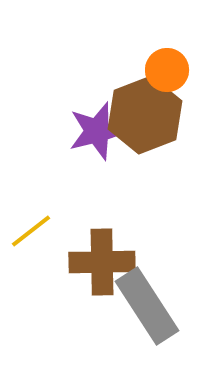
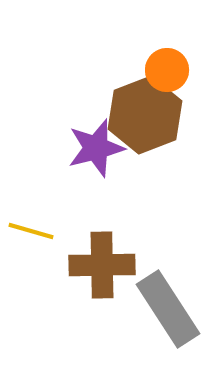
purple star: moved 1 px left, 17 px down
yellow line: rotated 54 degrees clockwise
brown cross: moved 3 px down
gray rectangle: moved 21 px right, 3 px down
